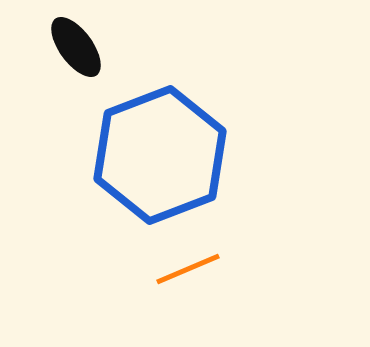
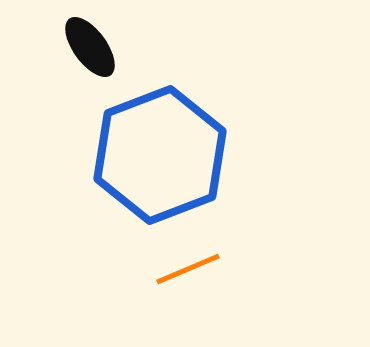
black ellipse: moved 14 px right
